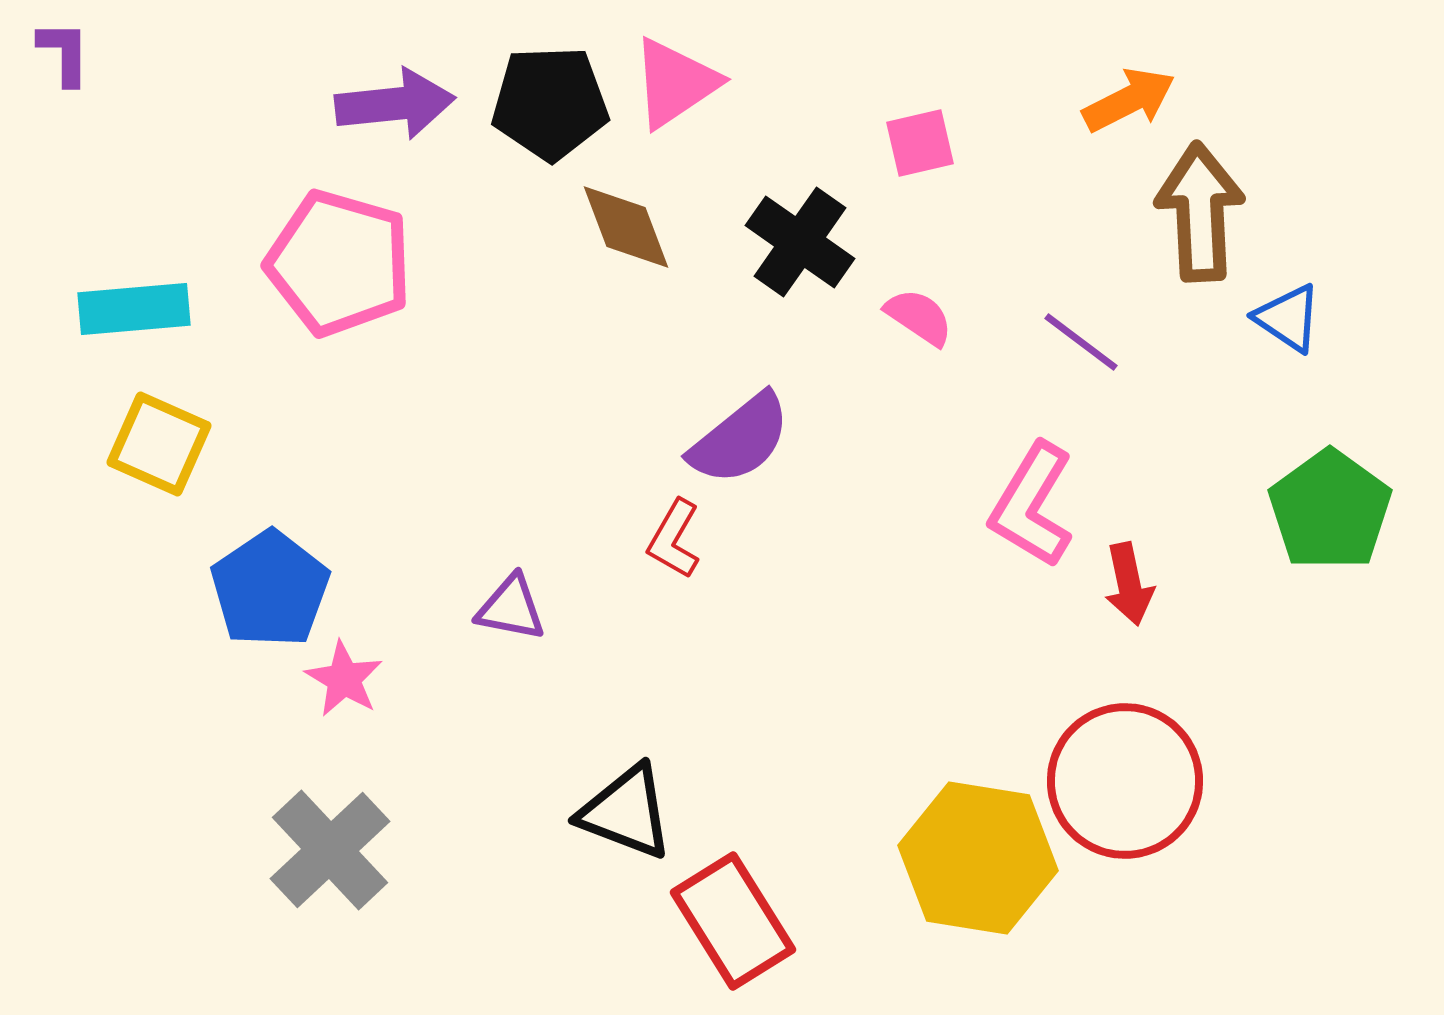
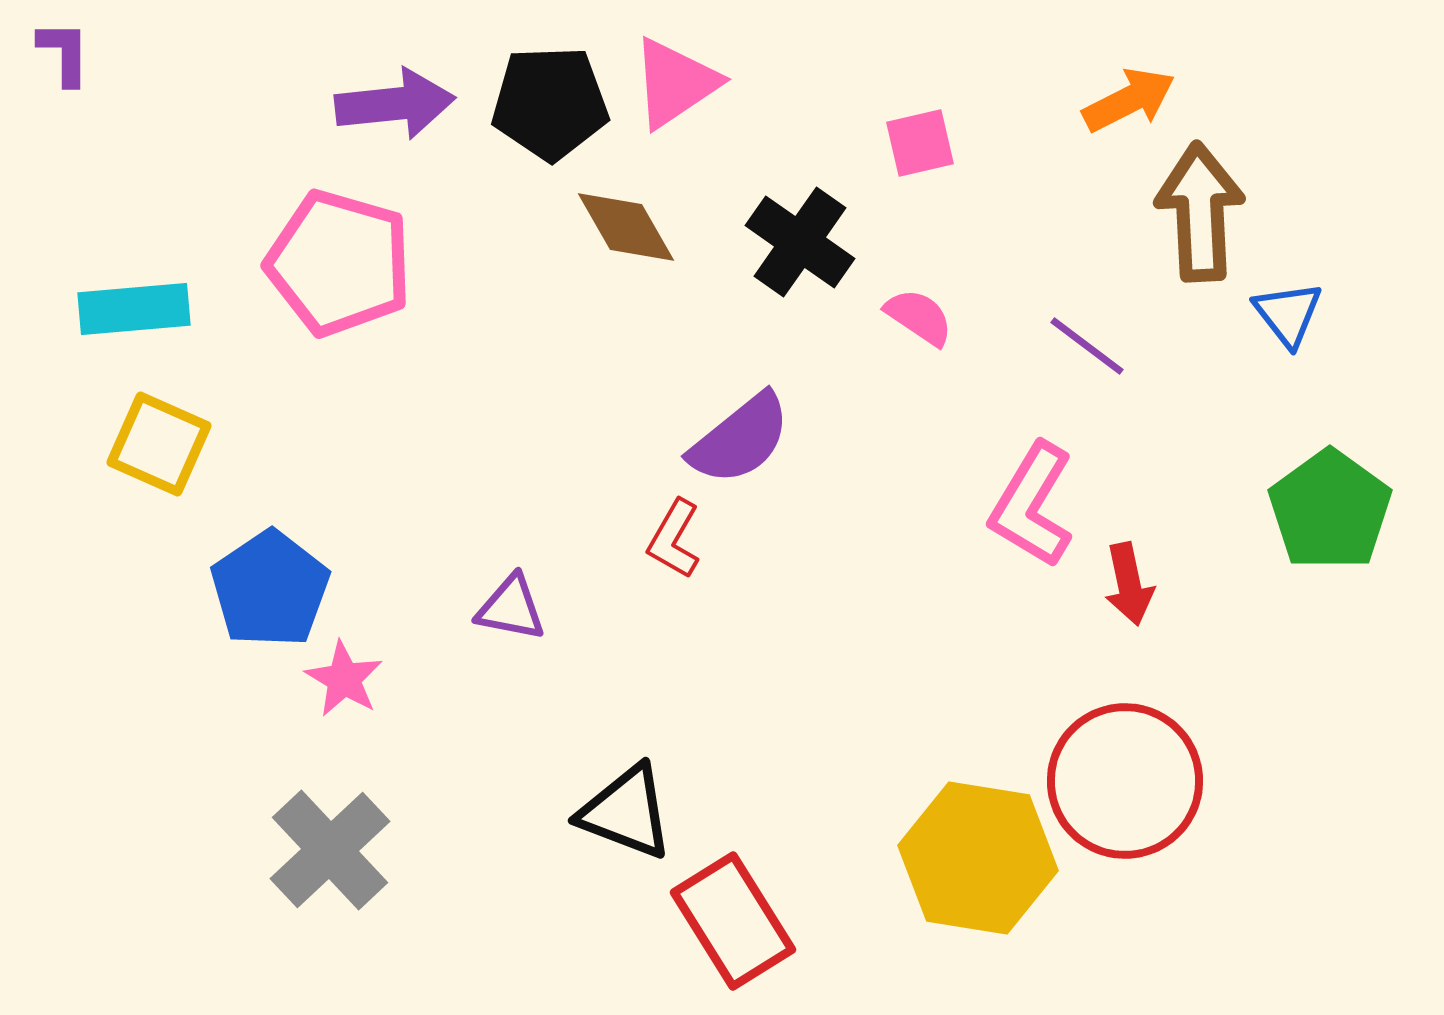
brown diamond: rotated 9 degrees counterclockwise
blue triangle: moved 4 px up; rotated 18 degrees clockwise
purple line: moved 6 px right, 4 px down
